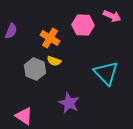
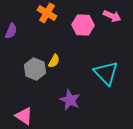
orange cross: moved 3 px left, 25 px up
yellow semicircle: rotated 80 degrees counterclockwise
purple star: moved 1 px right, 3 px up
